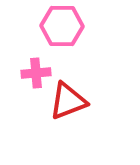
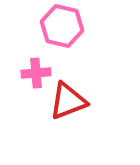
pink hexagon: rotated 12 degrees clockwise
